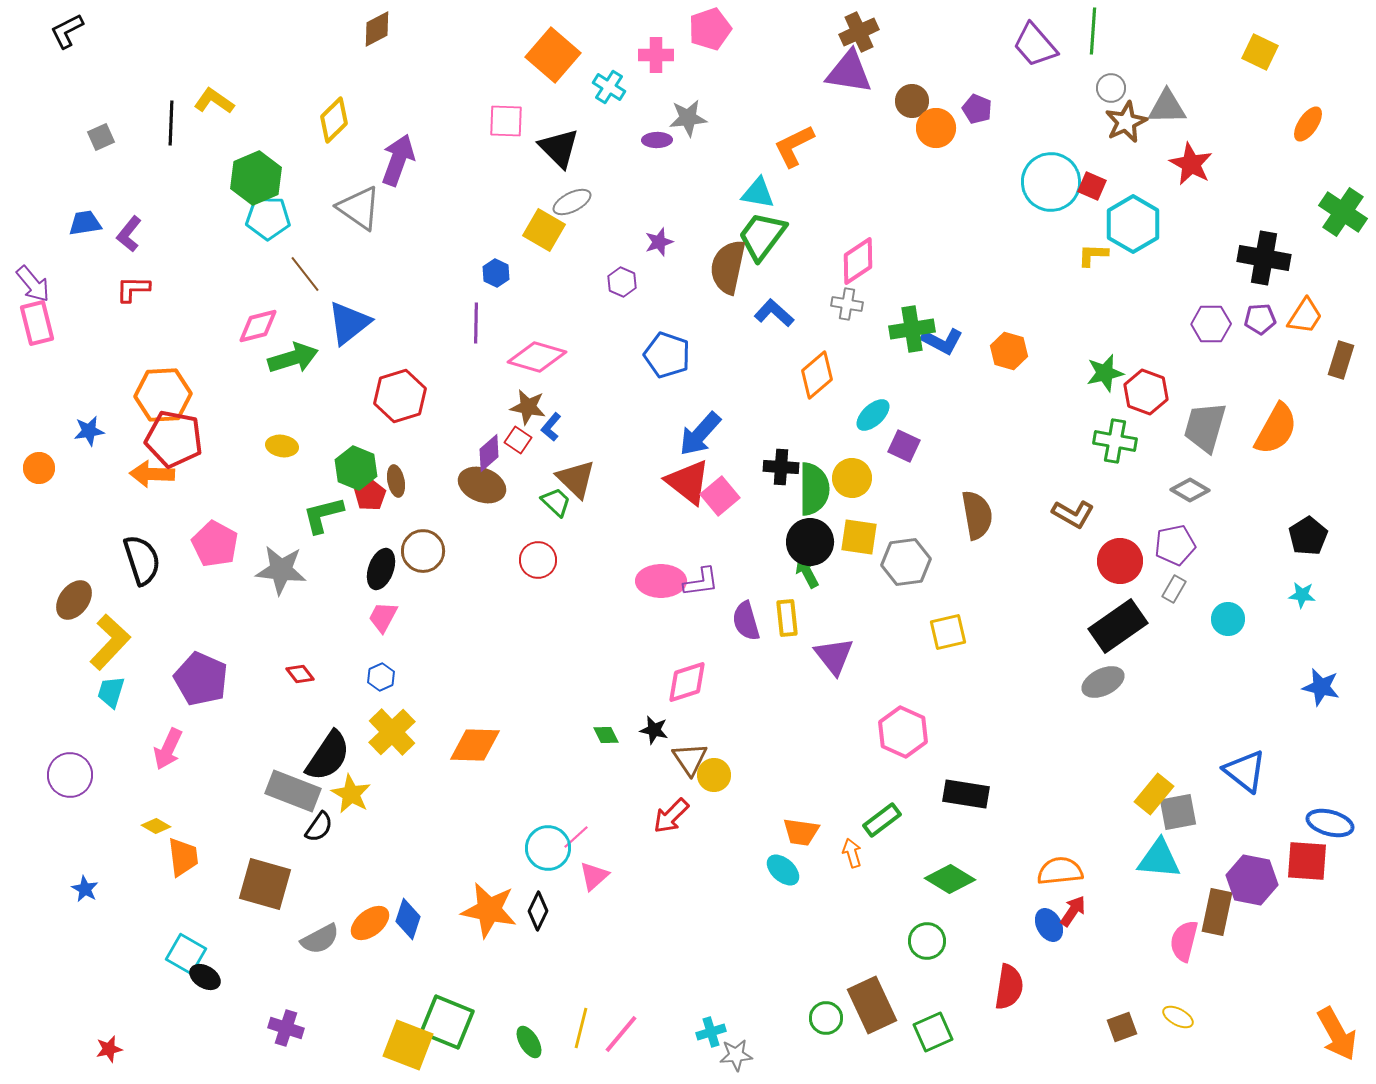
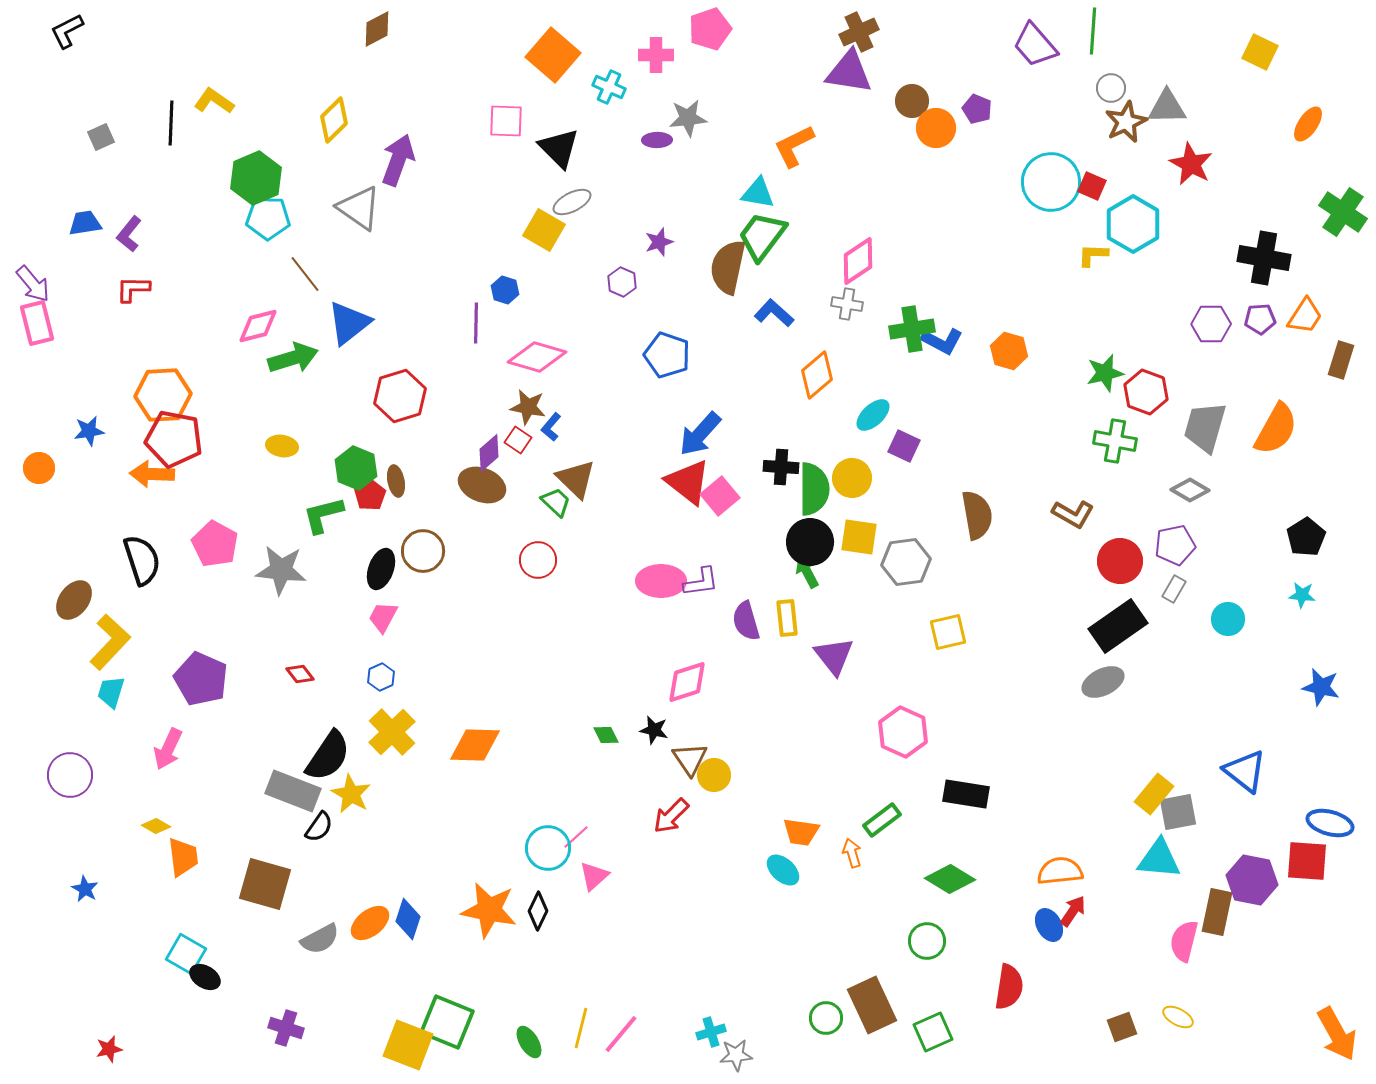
cyan cross at (609, 87): rotated 8 degrees counterclockwise
blue hexagon at (496, 273): moved 9 px right, 17 px down; rotated 8 degrees counterclockwise
black pentagon at (1308, 536): moved 2 px left, 1 px down
